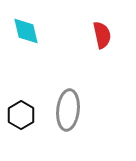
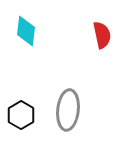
cyan diamond: rotated 20 degrees clockwise
